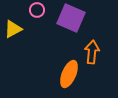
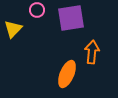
purple square: rotated 32 degrees counterclockwise
yellow triangle: rotated 18 degrees counterclockwise
orange ellipse: moved 2 px left
